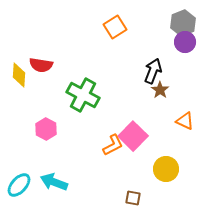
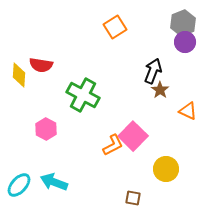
orange triangle: moved 3 px right, 10 px up
